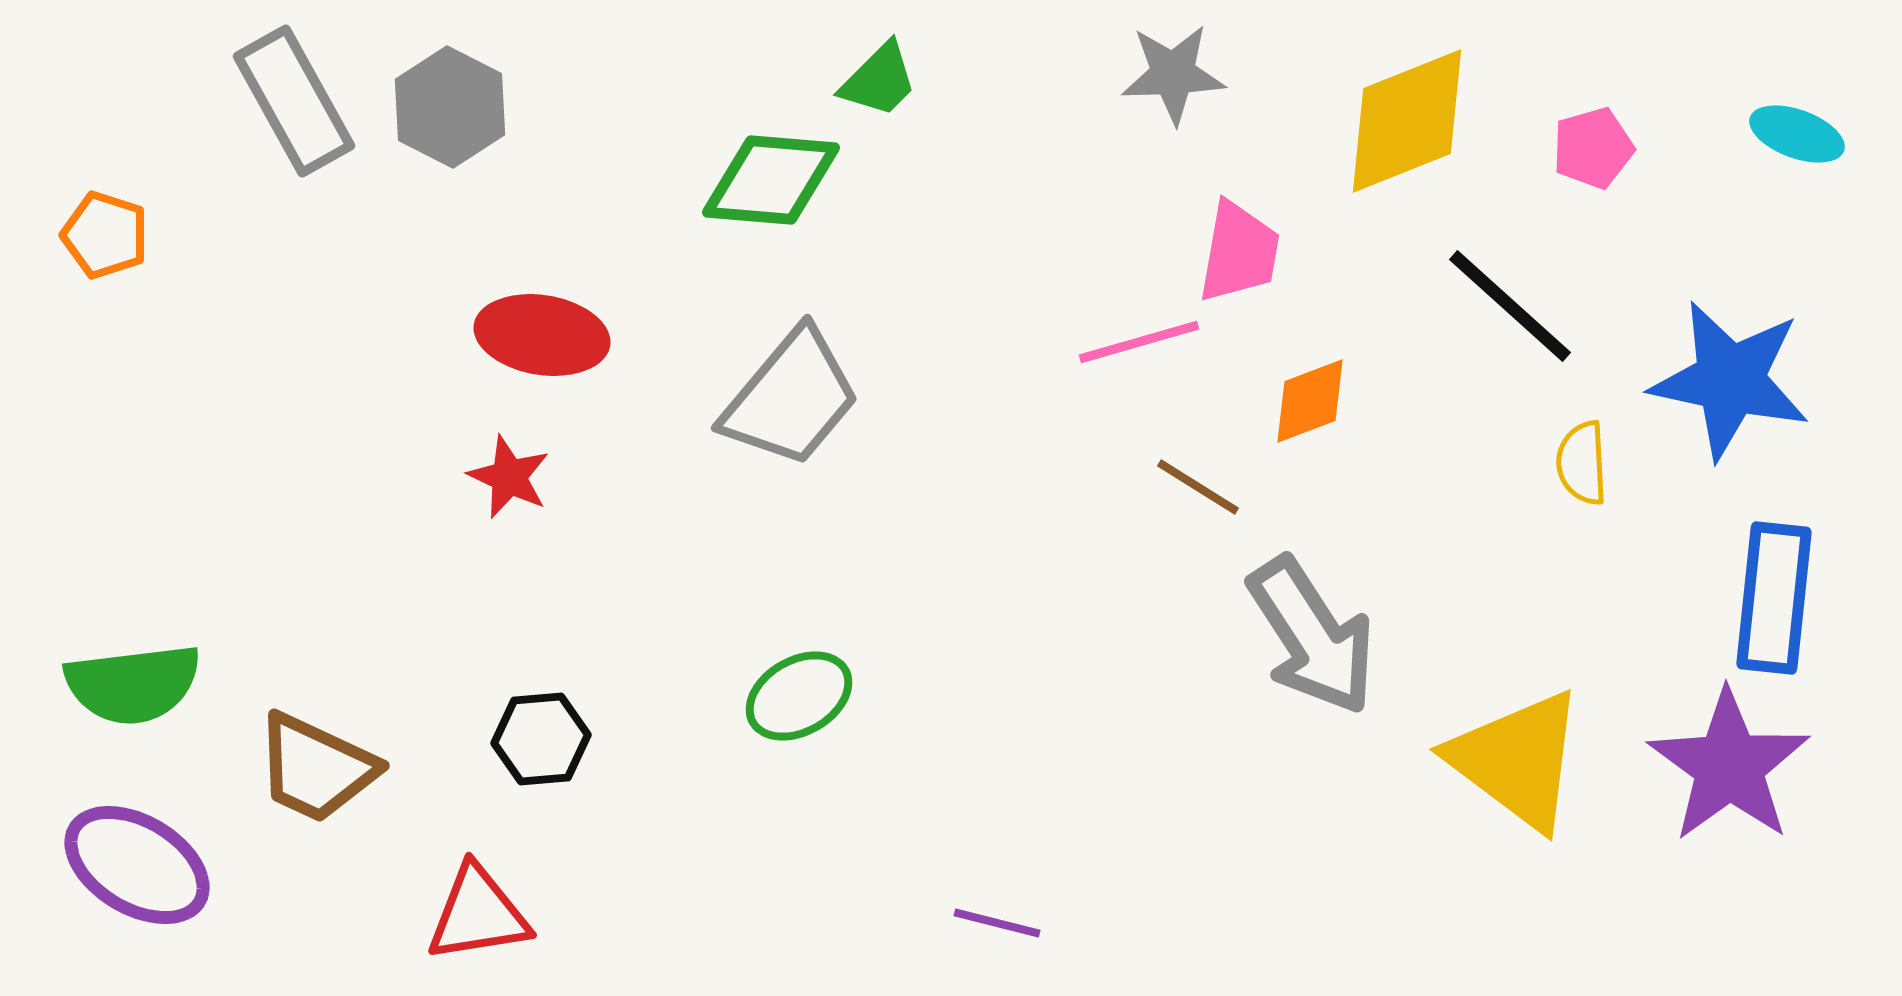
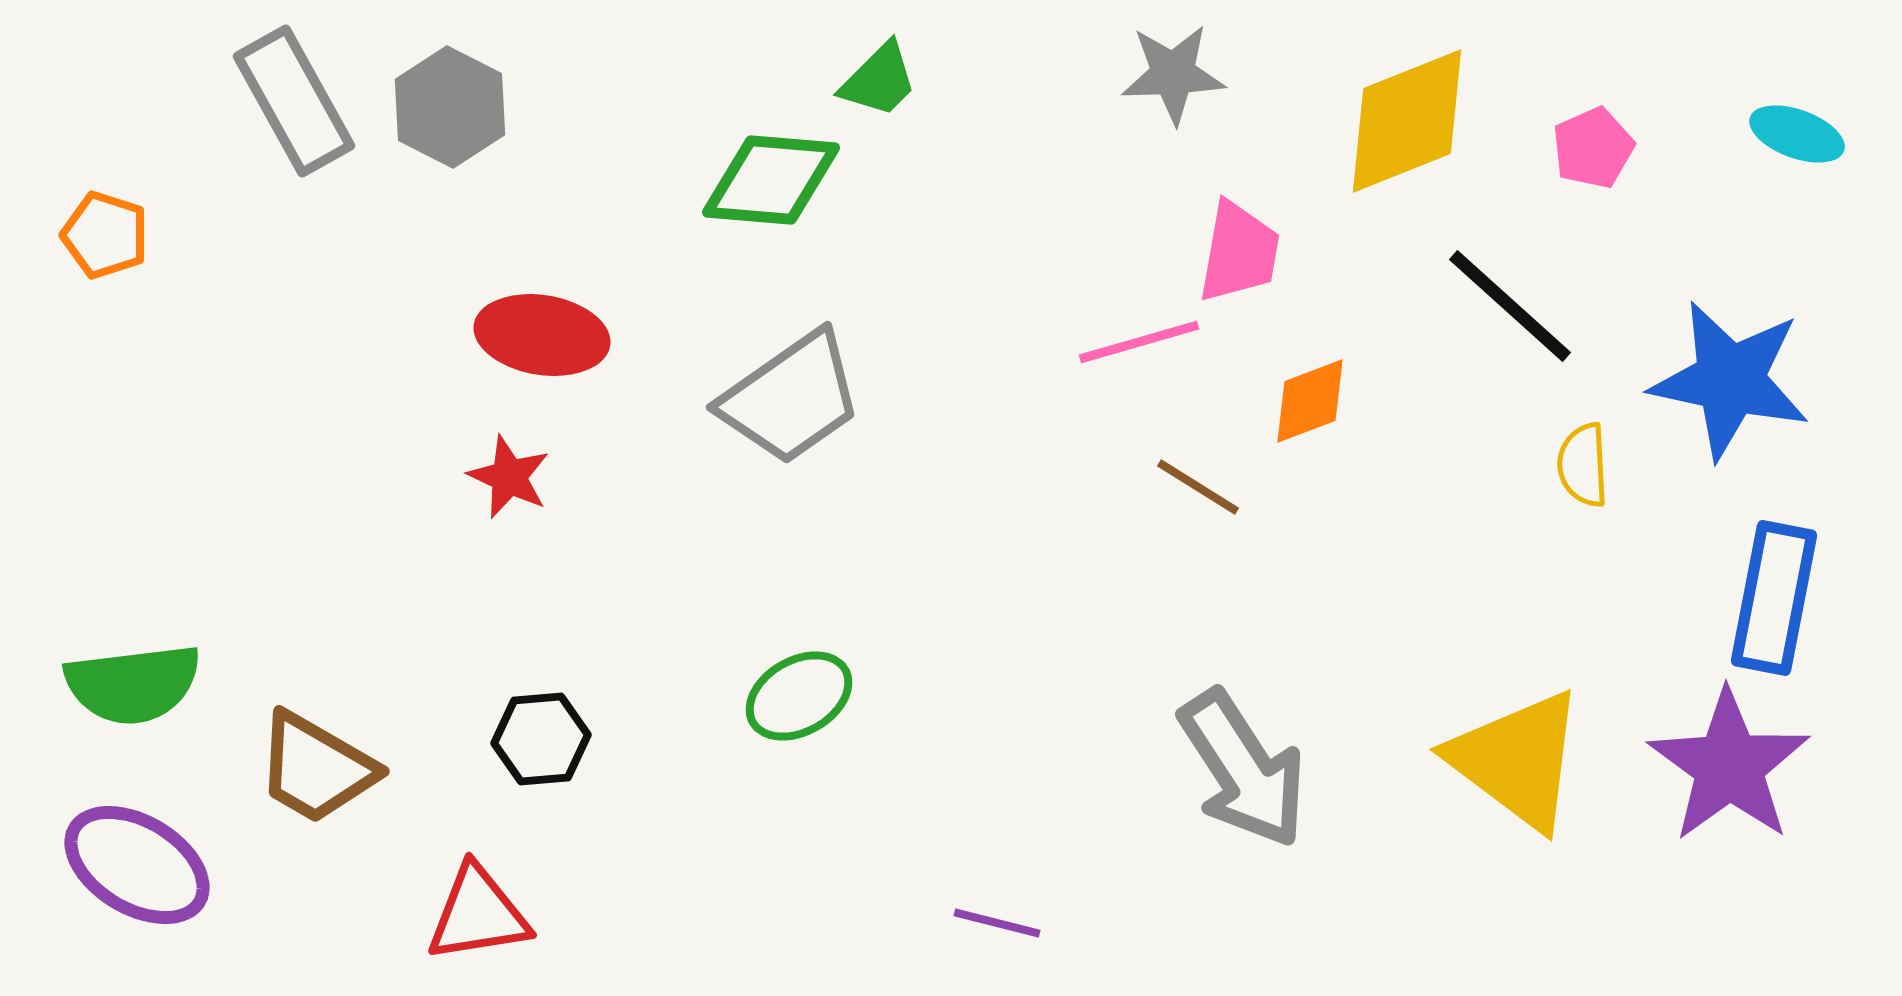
pink pentagon: rotated 8 degrees counterclockwise
gray trapezoid: rotated 15 degrees clockwise
yellow semicircle: moved 1 px right, 2 px down
blue rectangle: rotated 5 degrees clockwise
gray arrow: moved 69 px left, 133 px down
brown trapezoid: rotated 5 degrees clockwise
